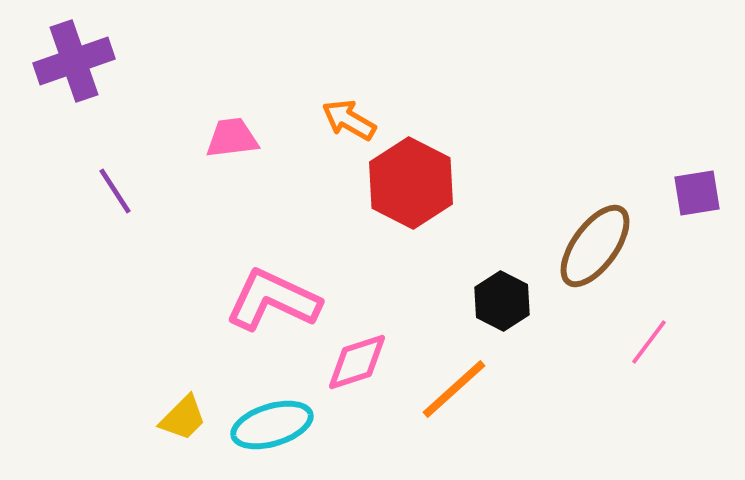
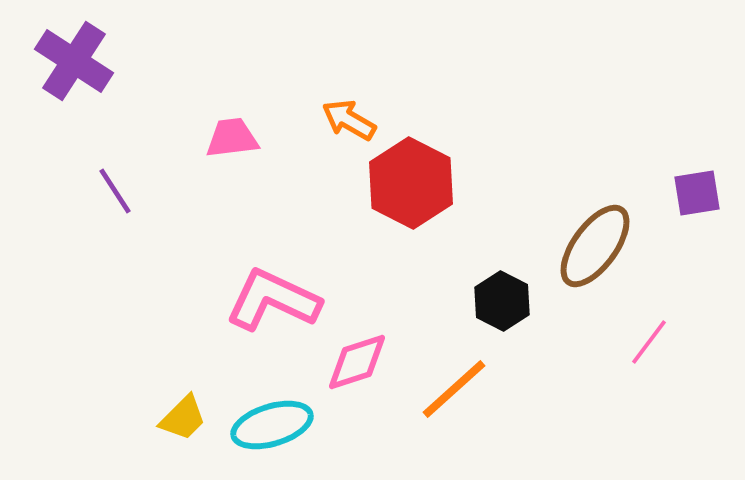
purple cross: rotated 38 degrees counterclockwise
